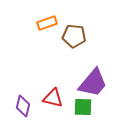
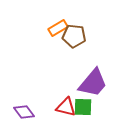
orange rectangle: moved 11 px right, 5 px down; rotated 12 degrees counterclockwise
red triangle: moved 13 px right, 9 px down
purple diamond: moved 1 px right, 6 px down; rotated 50 degrees counterclockwise
